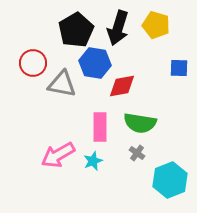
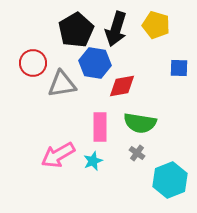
black arrow: moved 2 px left, 1 px down
gray triangle: rotated 20 degrees counterclockwise
